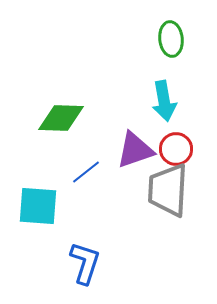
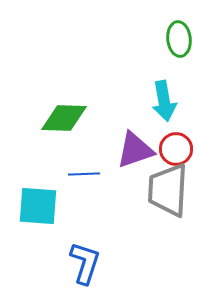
green ellipse: moved 8 px right
green diamond: moved 3 px right
blue line: moved 2 px left, 2 px down; rotated 36 degrees clockwise
